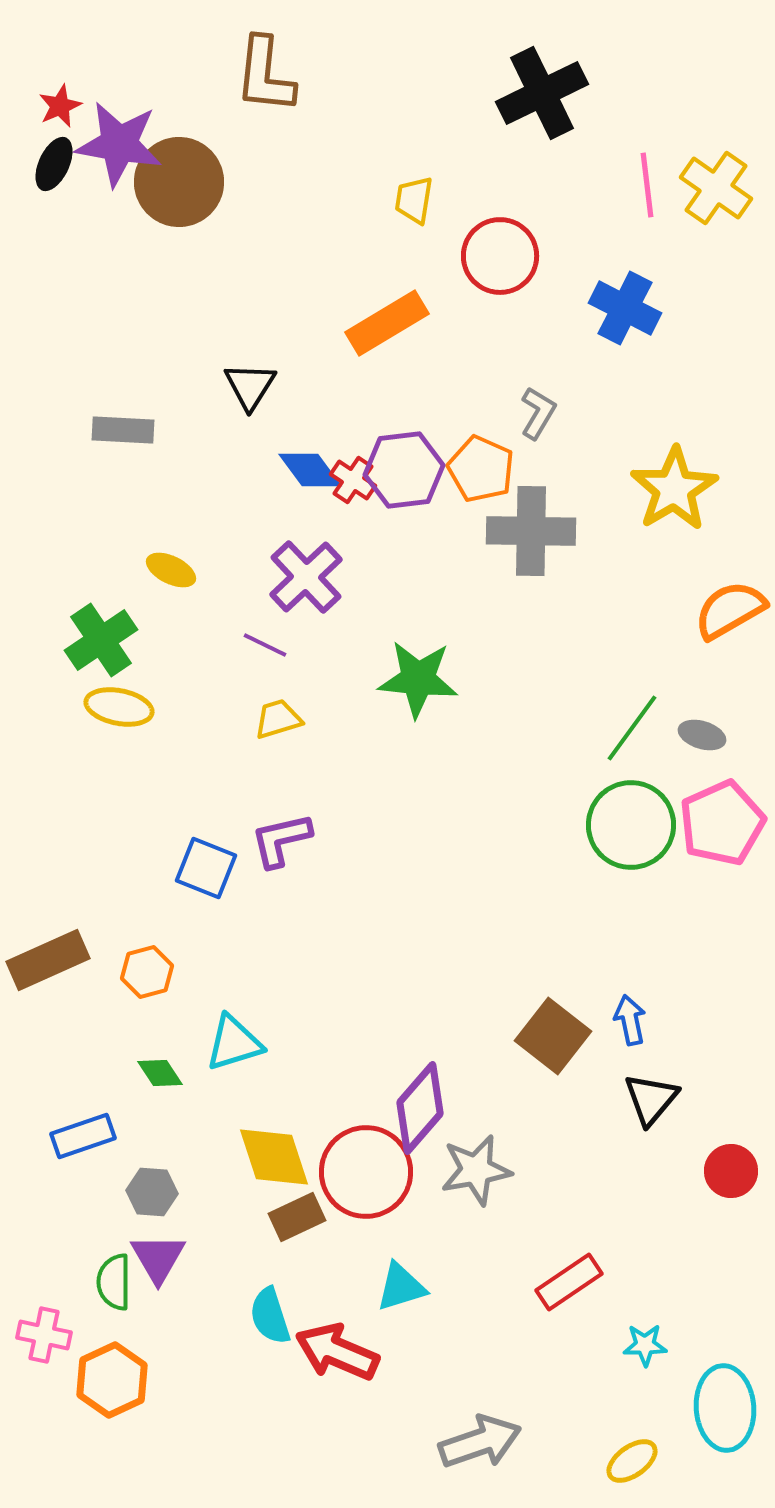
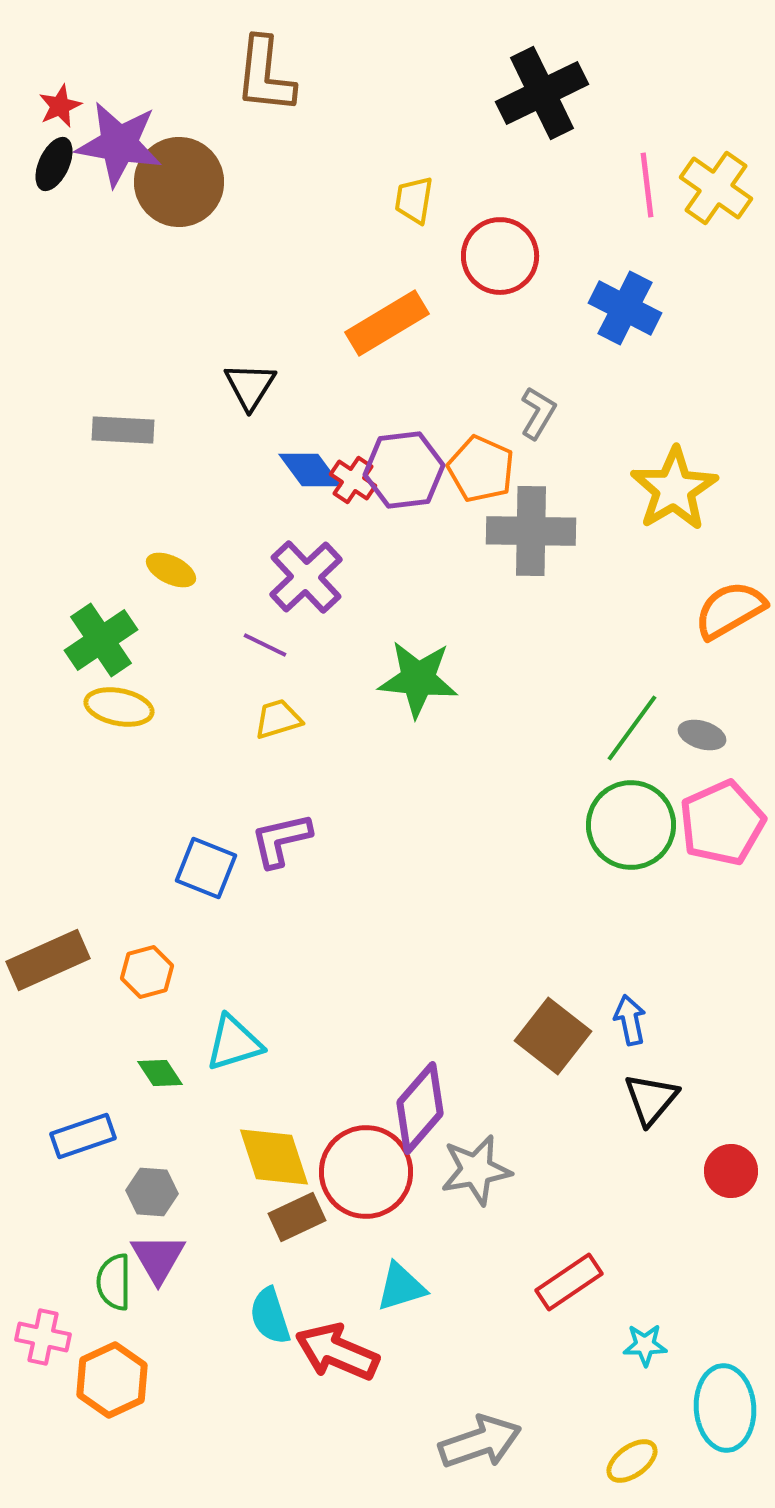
pink cross at (44, 1335): moved 1 px left, 2 px down
